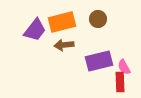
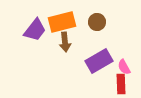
brown circle: moved 1 px left, 3 px down
brown arrow: moved 1 px right, 3 px up; rotated 90 degrees counterclockwise
purple rectangle: rotated 16 degrees counterclockwise
red rectangle: moved 1 px right, 2 px down
